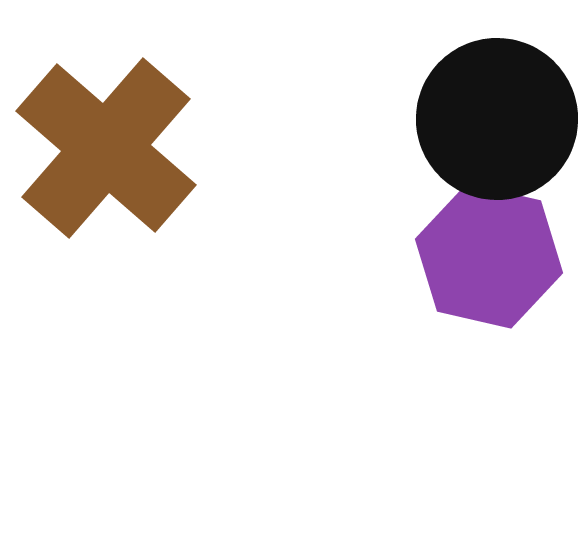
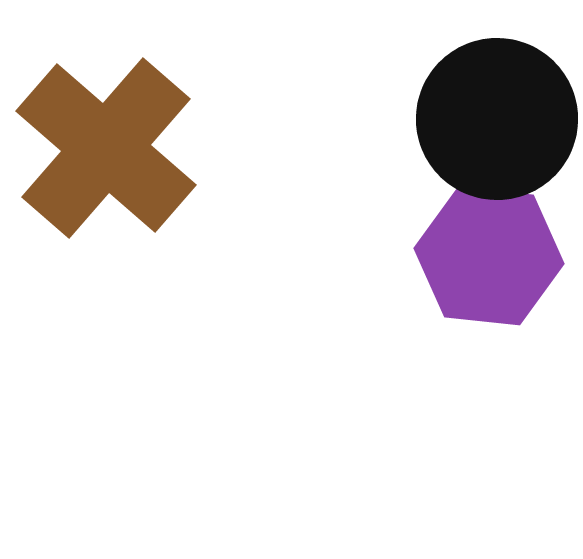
purple hexagon: rotated 7 degrees counterclockwise
